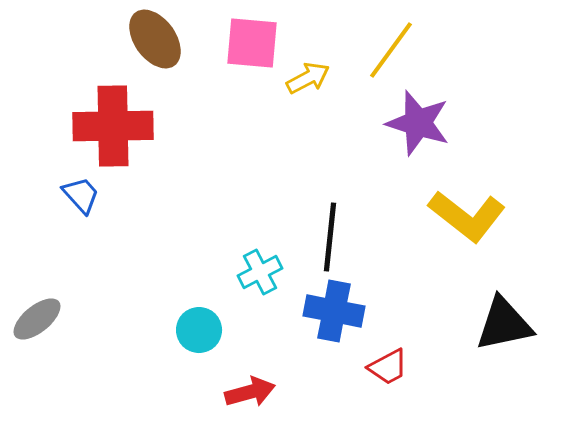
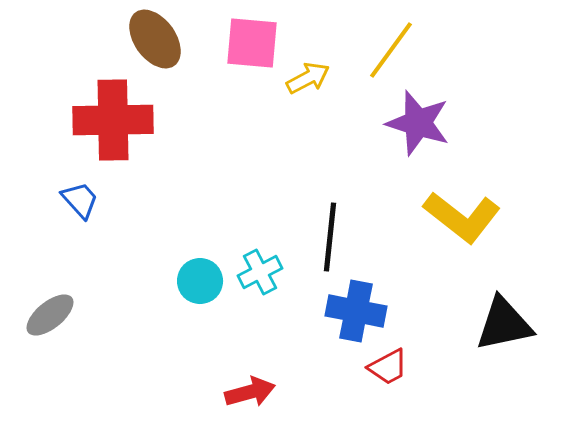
red cross: moved 6 px up
blue trapezoid: moved 1 px left, 5 px down
yellow L-shape: moved 5 px left, 1 px down
blue cross: moved 22 px right
gray ellipse: moved 13 px right, 4 px up
cyan circle: moved 1 px right, 49 px up
